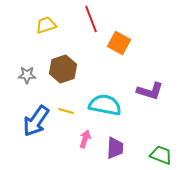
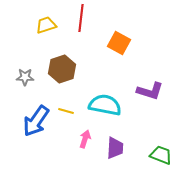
red line: moved 10 px left, 1 px up; rotated 28 degrees clockwise
brown hexagon: moved 1 px left
gray star: moved 2 px left, 2 px down
